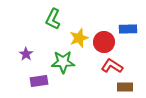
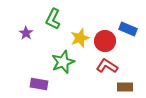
blue rectangle: rotated 24 degrees clockwise
yellow star: moved 1 px right
red circle: moved 1 px right, 1 px up
purple star: moved 21 px up
green star: rotated 20 degrees counterclockwise
red L-shape: moved 5 px left
purple rectangle: moved 3 px down; rotated 18 degrees clockwise
